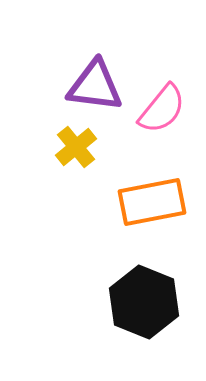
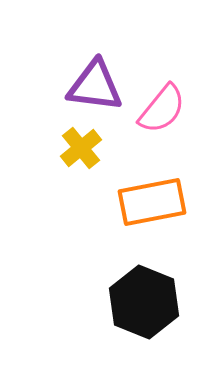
yellow cross: moved 5 px right, 1 px down
